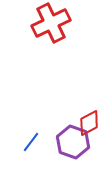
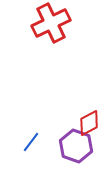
purple hexagon: moved 3 px right, 4 px down
